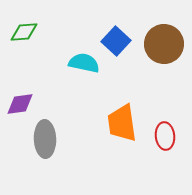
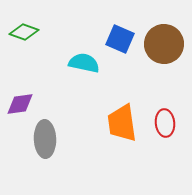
green diamond: rotated 24 degrees clockwise
blue square: moved 4 px right, 2 px up; rotated 20 degrees counterclockwise
red ellipse: moved 13 px up
